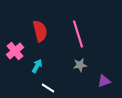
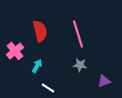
gray star: rotated 16 degrees clockwise
